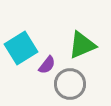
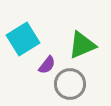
cyan square: moved 2 px right, 9 px up
